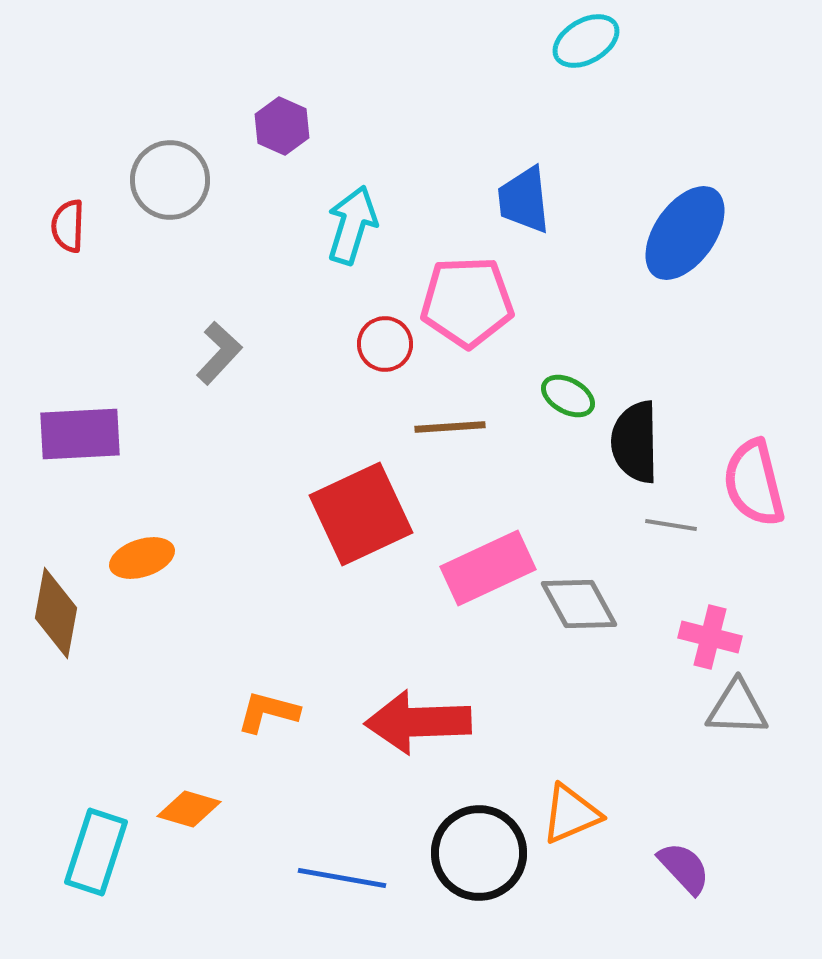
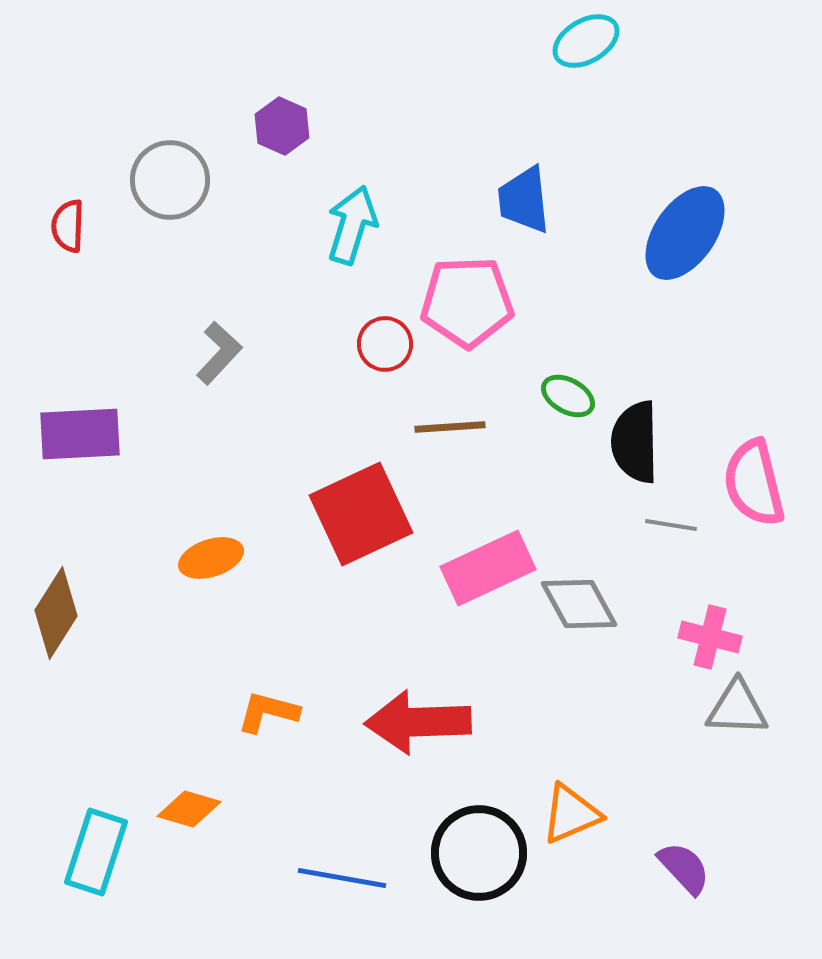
orange ellipse: moved 69 px right
brown diamond: rotated 22 degrees clockwise
